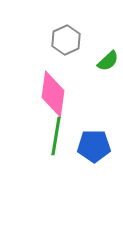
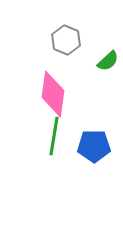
gray hexagon: rotated 12 degrees counterclockwise
green line: moved 2 px left
